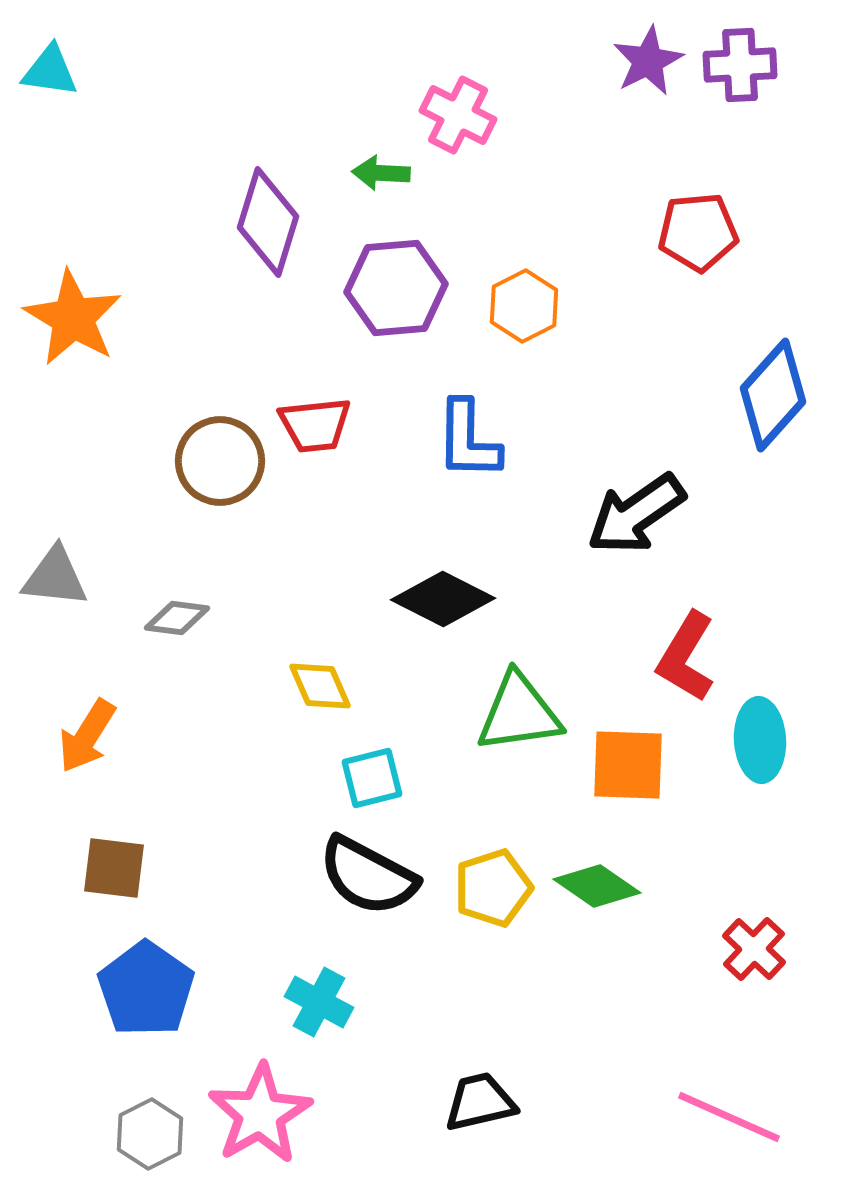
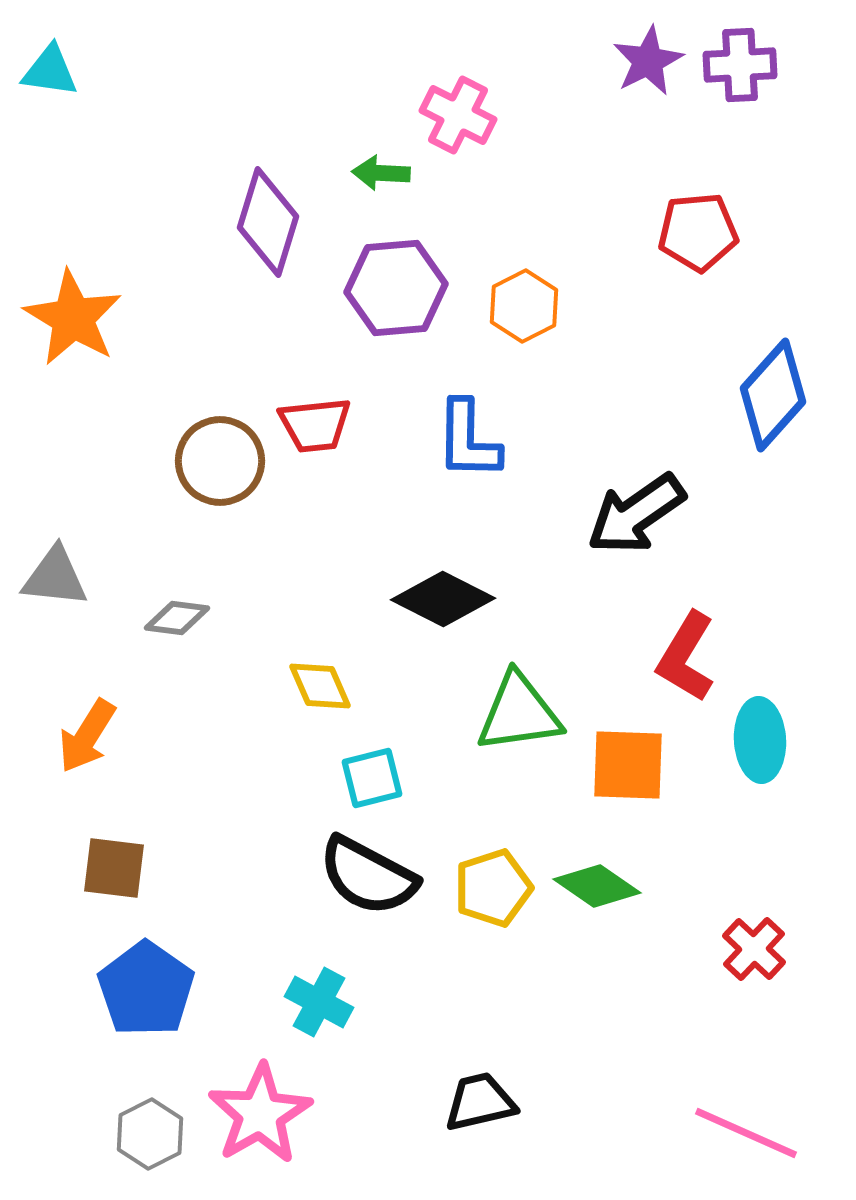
pink line: moved 17 px right, 16 px down
